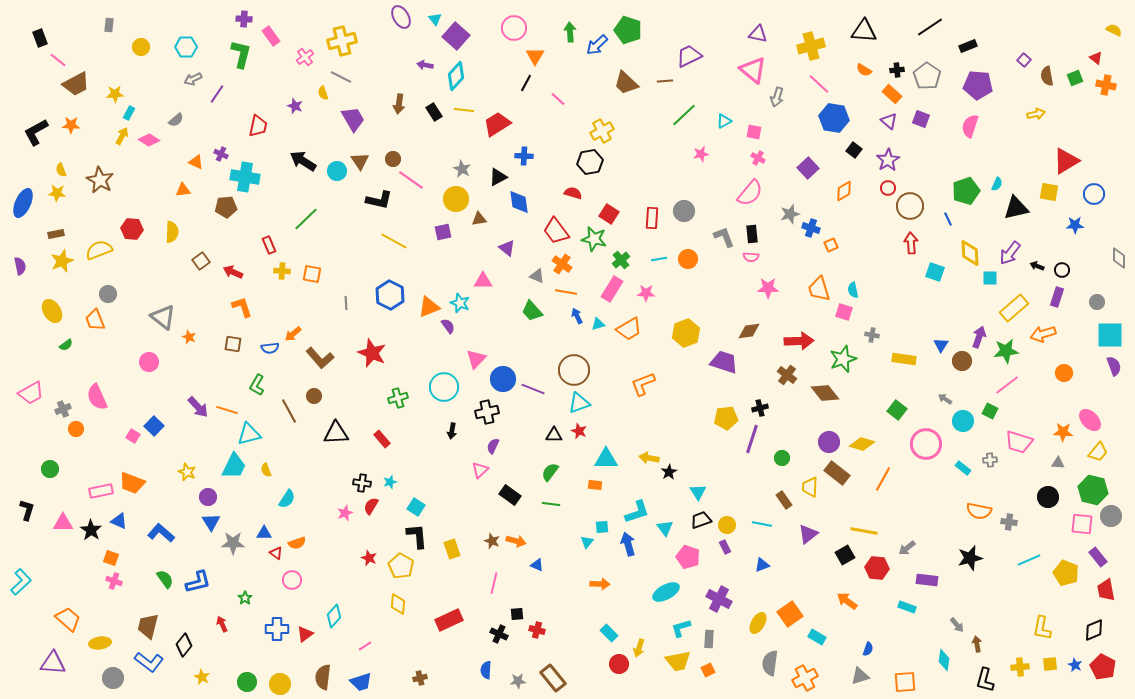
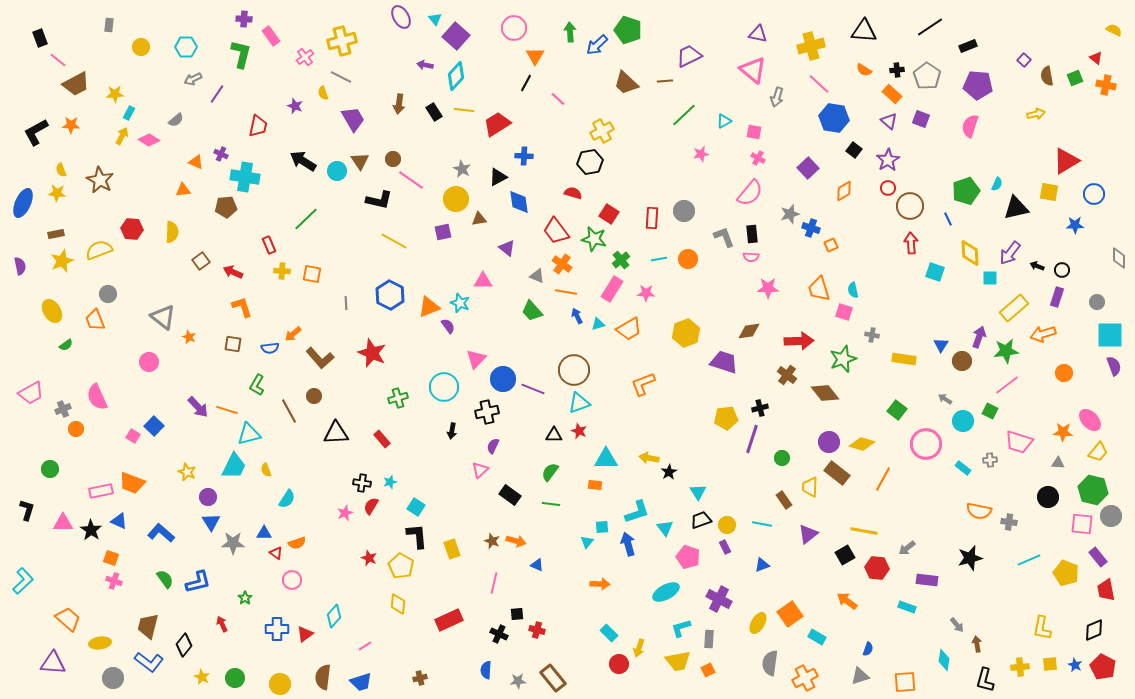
cyan L-shape at (21, 582): moved 2 px right, 1 px up
green circle at (247, 682): moved 12 px left, 4 px up
